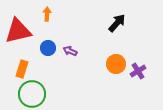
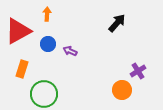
red triangle: rotated 16 degrees counterclockwise
blue circle: moved 4 px up
orange circle: moved 6 px right, 26 px down
green circle: moved 12 px right
